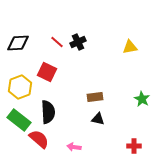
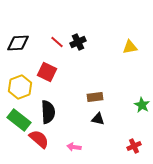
green star: moved 6 px down
red cross: rotated 24 degrees counterclockwise
